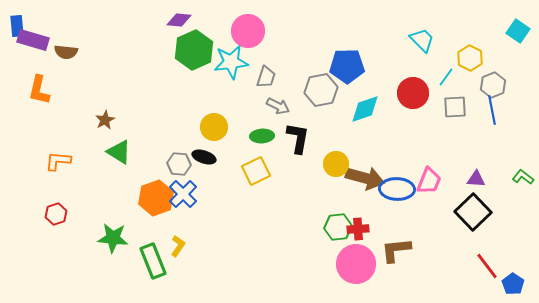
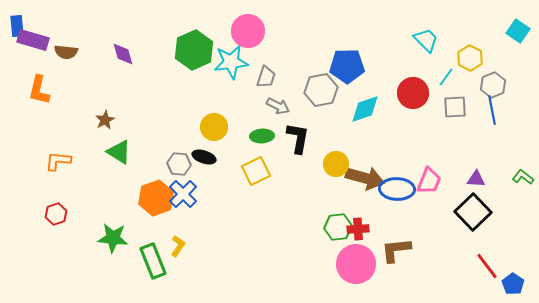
purple diamond at (179, 20): moved 56 px left, 34 px down; rotated 70 degrees clockwise
cyan trapezoid at (422, 40): moved 4 px right
